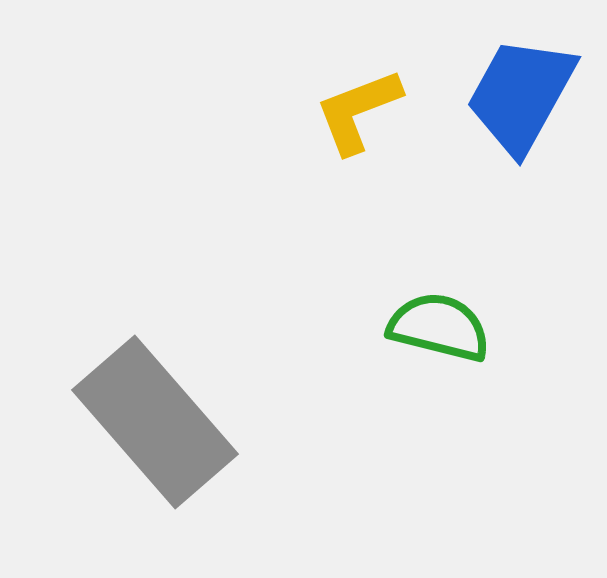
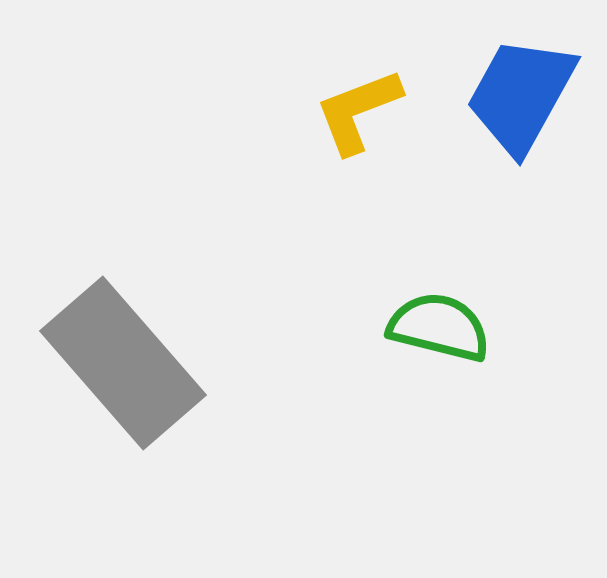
gray rectangle: moved 32 px left, 59 px up
